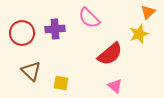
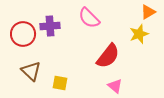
orange triangle: rotated 14 degrees clockwise
purple cross: moved 5 px left, 3 px up
red circle: moved 1 px right, 1 px down
red semicircle: moved 2 px left, 2 px down; rotated 12 degrees counterclockwise
yellow square: moved 1 px left
